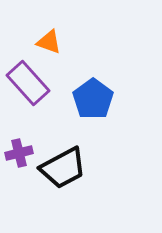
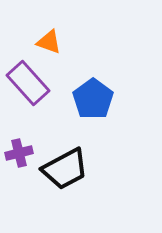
black trapezoid: moved 2 px right, 1 px down
